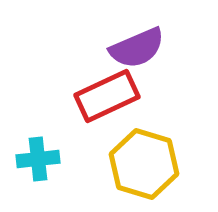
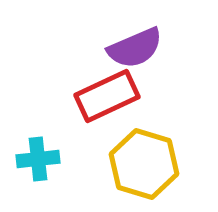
purple semicircle: moved 2 px left
